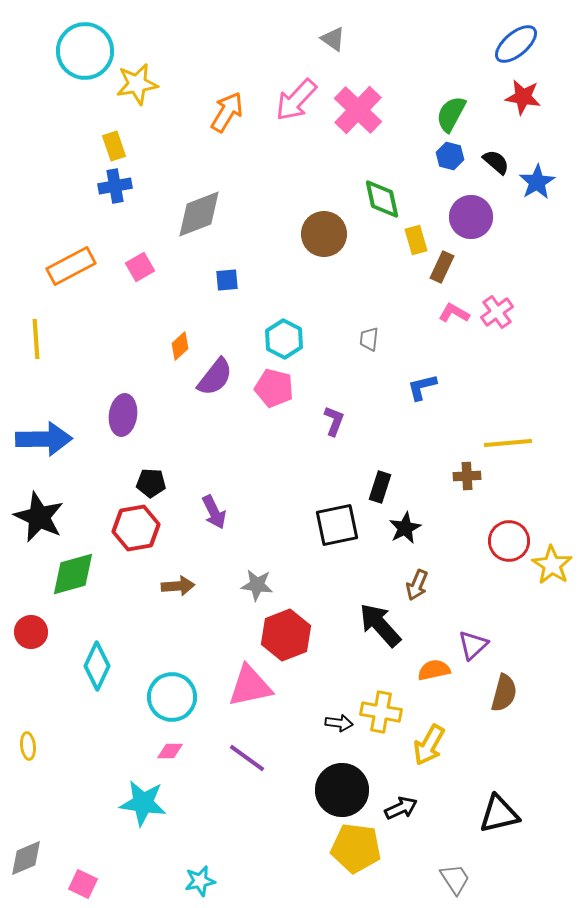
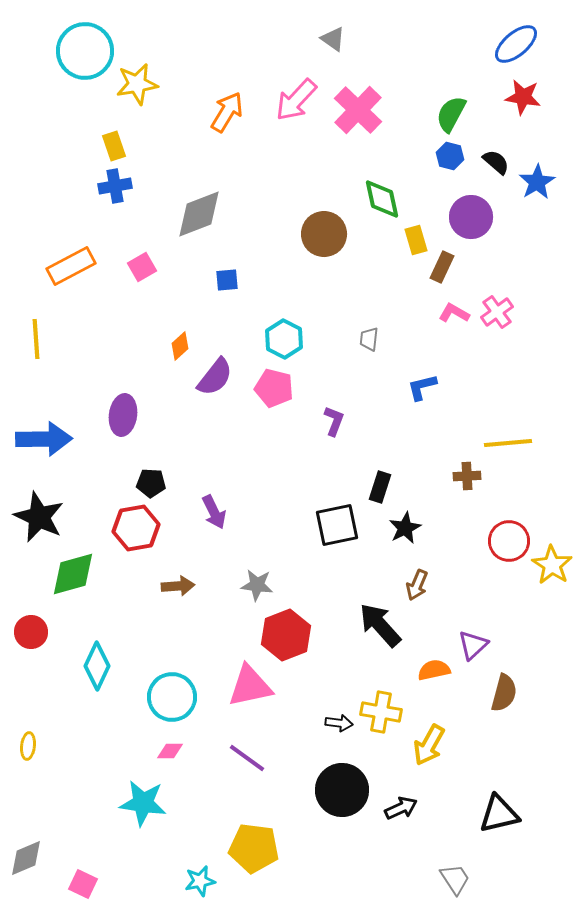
pink square at (140, 267): moved 2 px right
yellow ellipse at (28, 746): rotated 12 degrees clockwise
yellow pentagon at (356, 848): moved 102 px left
